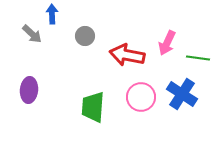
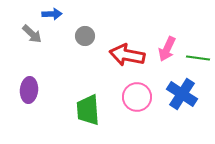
blue arrow: rotated 90 degrees clockwise
pink arrow: moved 6 px down
pink circle: moved 4 px left
green trapezoid: moved 5 px left, 3 px down; rotated 8 degrees counterclockwise
